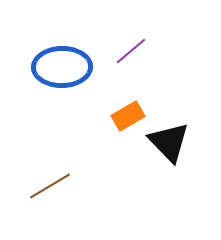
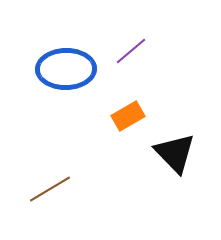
blue ellipse: moved 4 px right, 2 px down
black triangle: moved 6 px right, 11 px down
brown line: moved 3 px down
